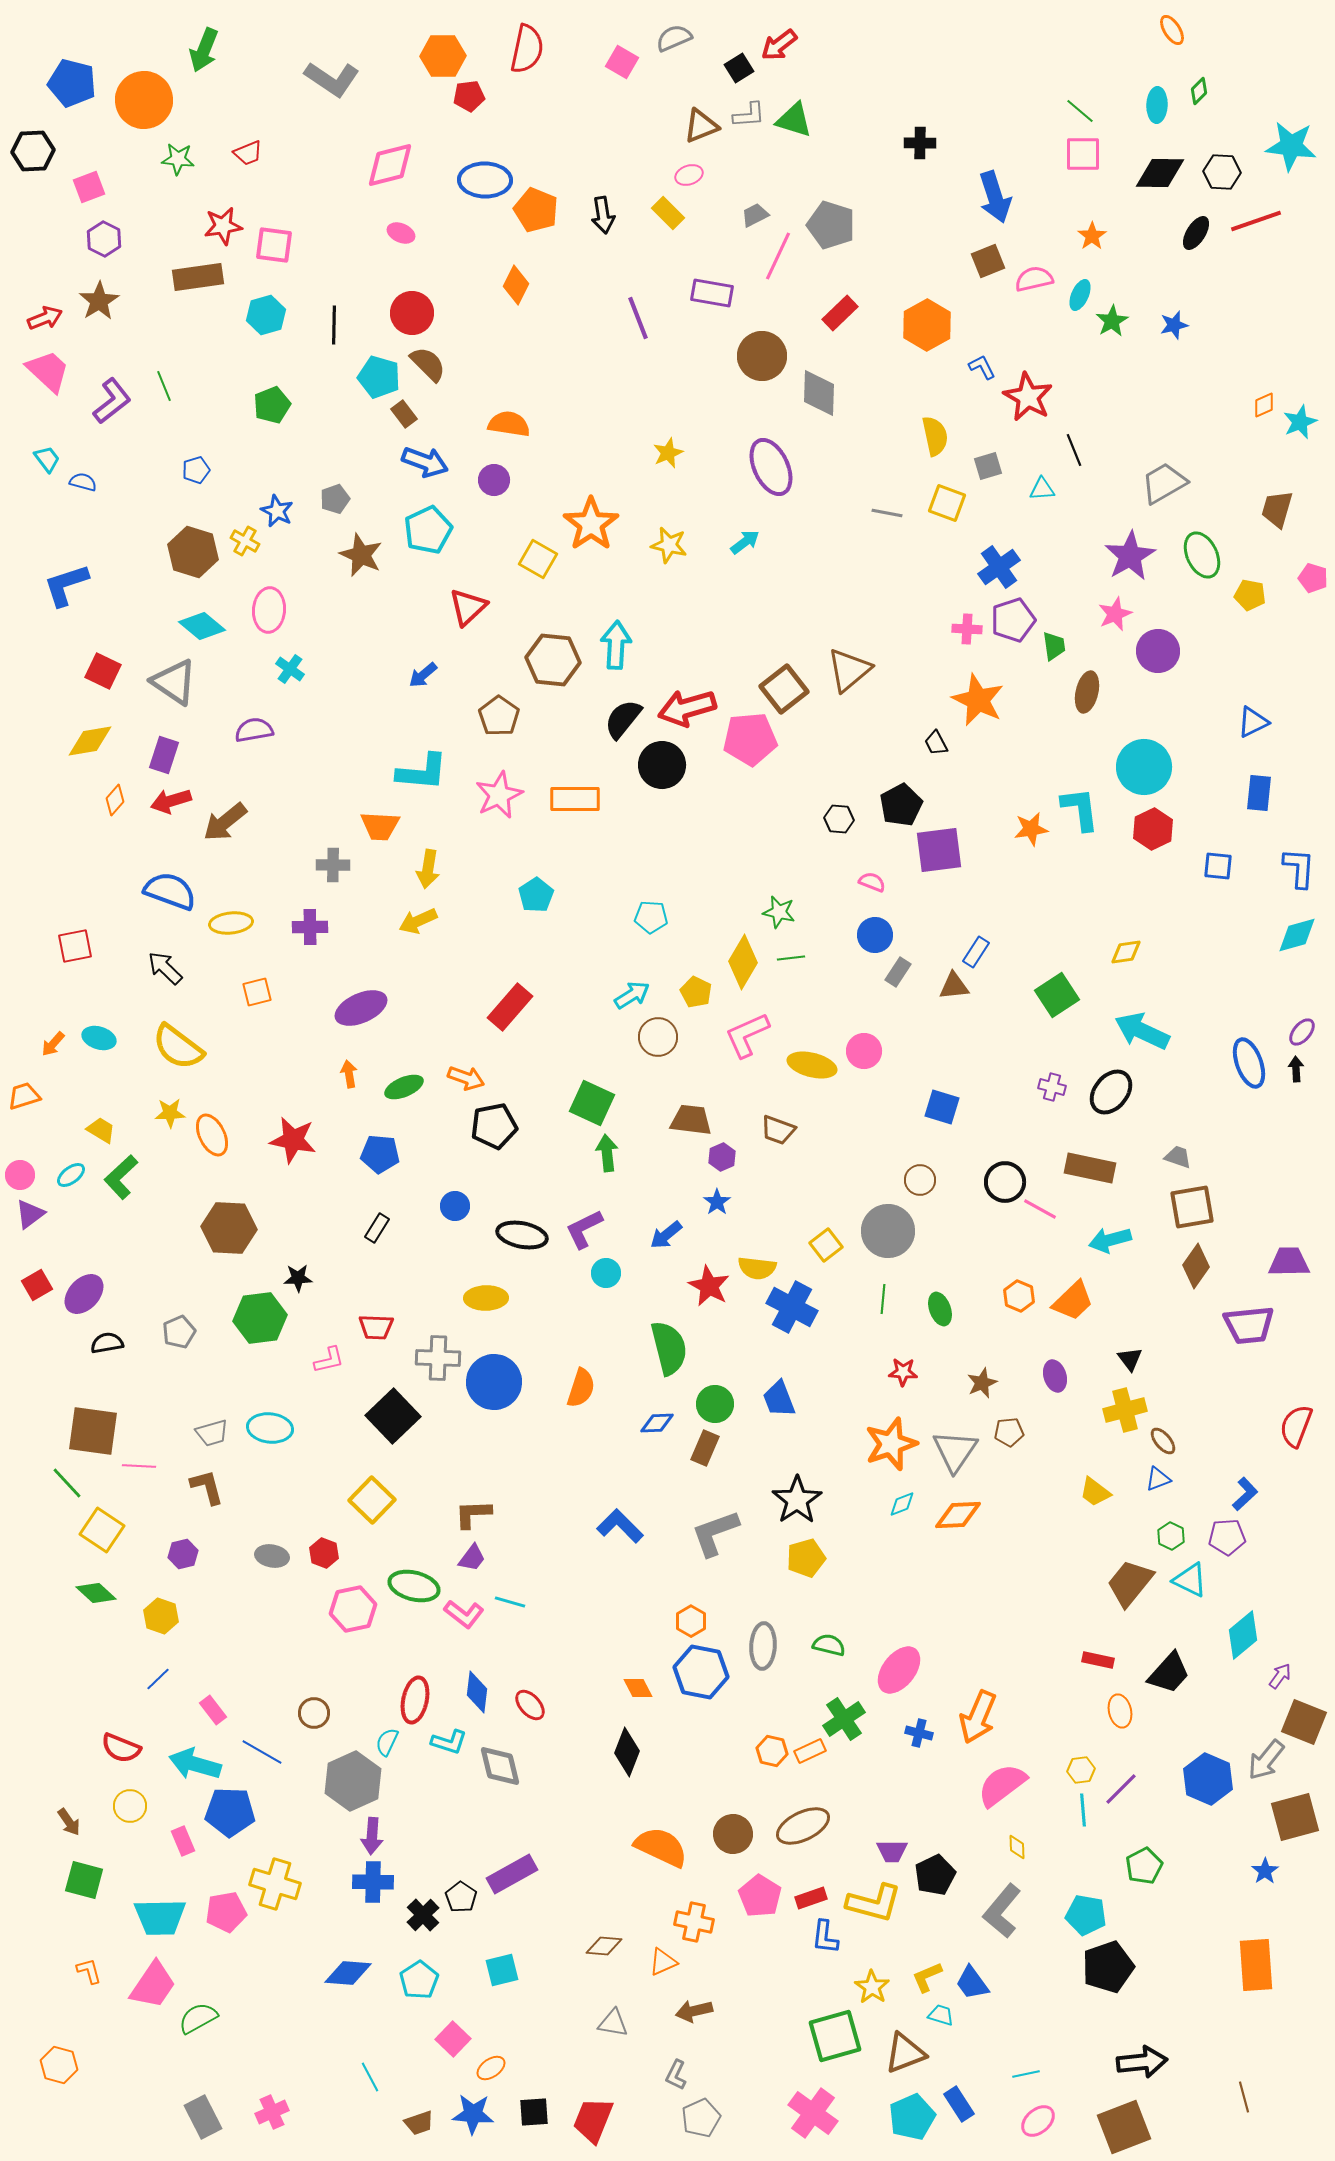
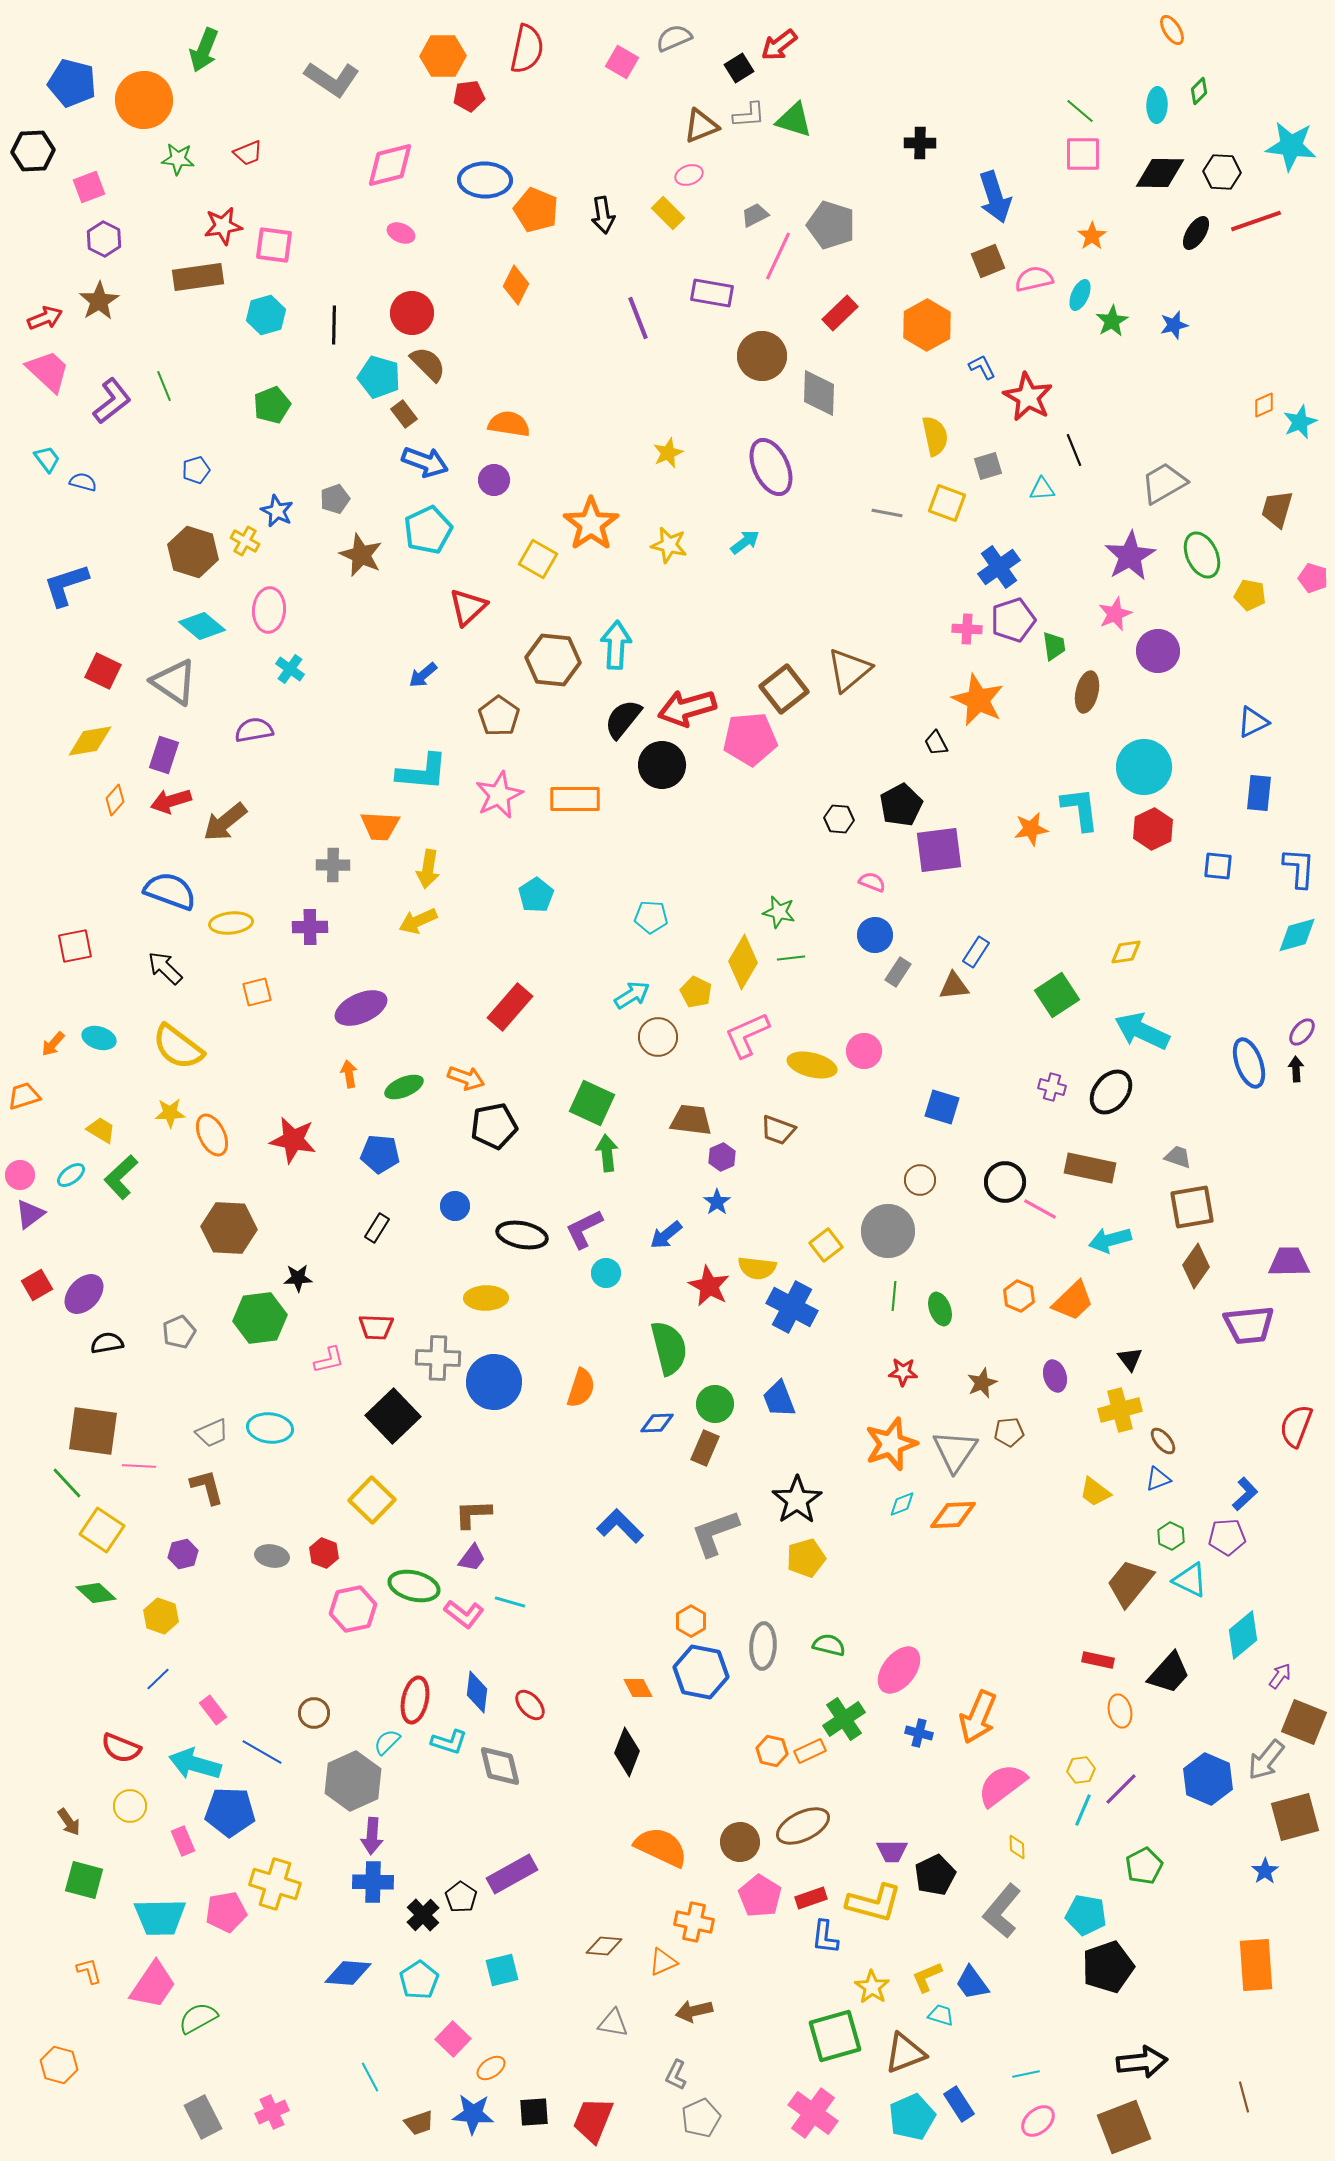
green line at (883, 1299): moved 11 px right, 3 px up
yellow cross at (1125, 1410): moved 5 px left
gray trapezoid at (212, 1433): rotated 8 degrees counterclockwise
orange diamond at (958, 1515): moved 5 px left
cyan semicircle at (387, 1742): rotated 20 degrees clockwise
cyan line at (1083, 1810): rotated 28 degrees clockwise
brown circle at (733, 1834): moved 7 px right, 8 px down
